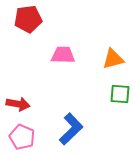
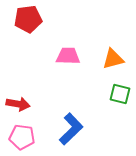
pink trapezoid: moved 5 px right, 1 px down
green square: rotated 10 degrees clockwise
pink pentagon: rotated 15 degrees counterclockwise
